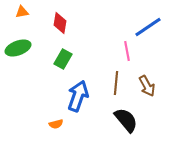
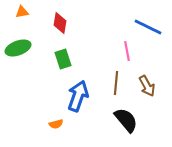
blue line: rotated 60 degrees clockwise
green rectangle: rotated 48 degrees counterclockwise
